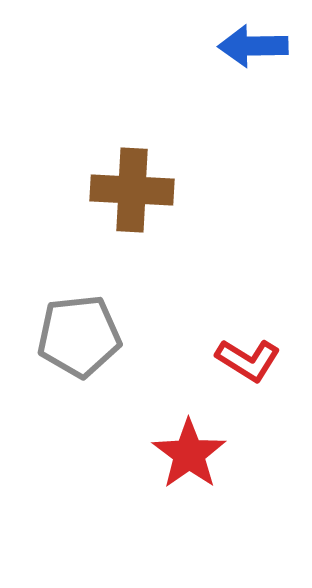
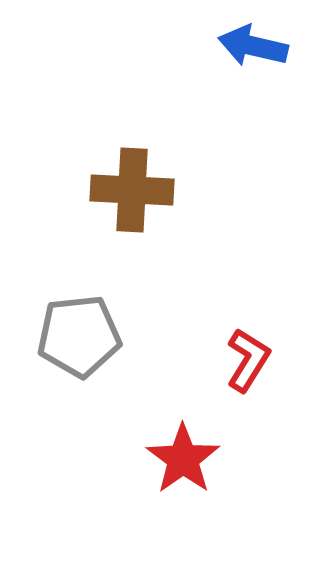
blue arrow: rotated 14 degrees clockwise
red L-shape: rotated 90 degrees counterclockwise
red star: moved 6 px left, 5 px down
